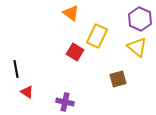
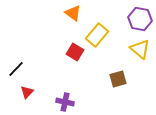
orange triangle: moved 2 px right
purple hexagon: rotated 15 degrees counterclockwise
yellow rectangle: moved 1 px up; rotated 15 degrees clockwise
yellow triangle: moved 3 px right, 2 px down
black line: rotated 54 degrees clockwise
red triangle: rotated 40 degrees clockwise
